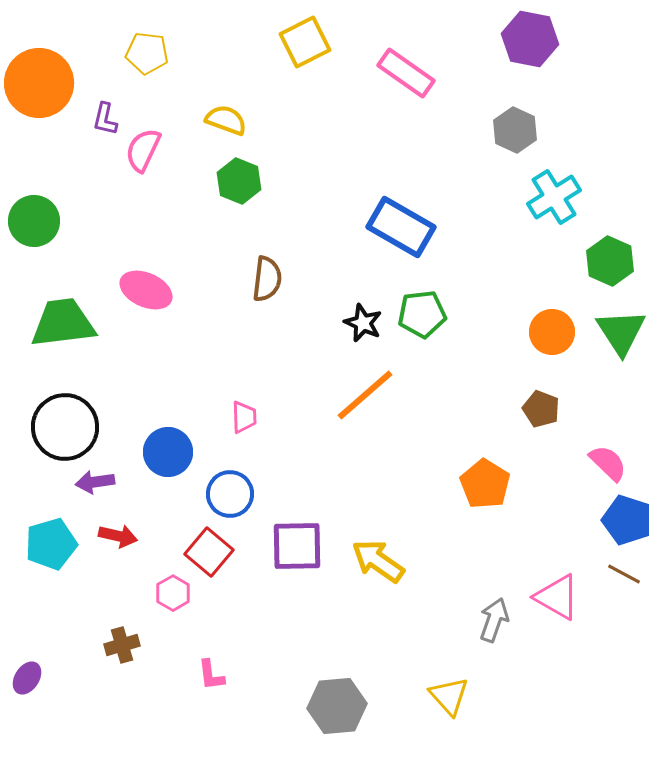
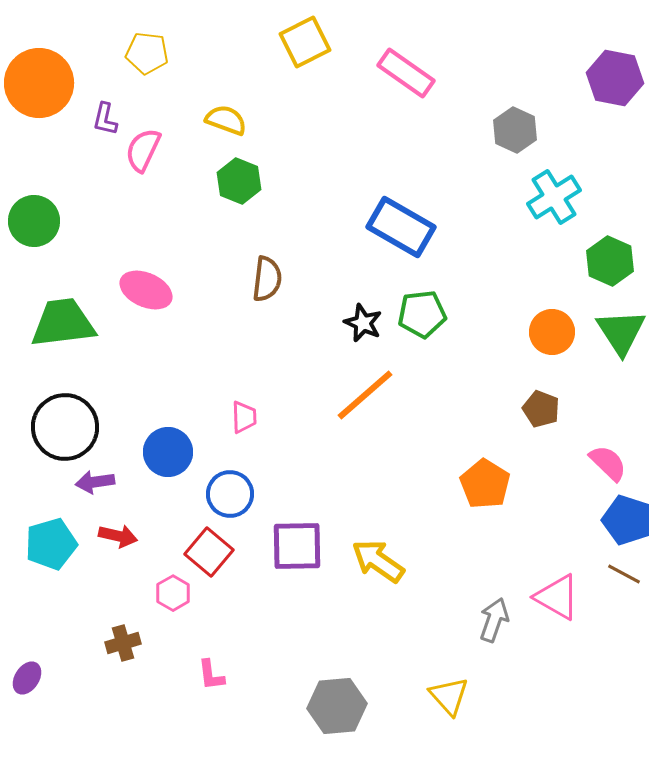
purple hexagon at (530, 39): moved 85 px right, 39 px down
brown cross at (122, 645): moved 1 px right, 2 px up
